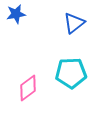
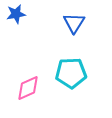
blue triangle: rotated 20 degrees counterclockwise
pink diamond: rotated 12 degrees clockwise
